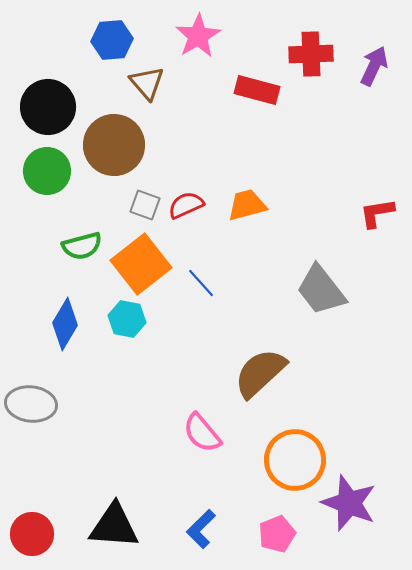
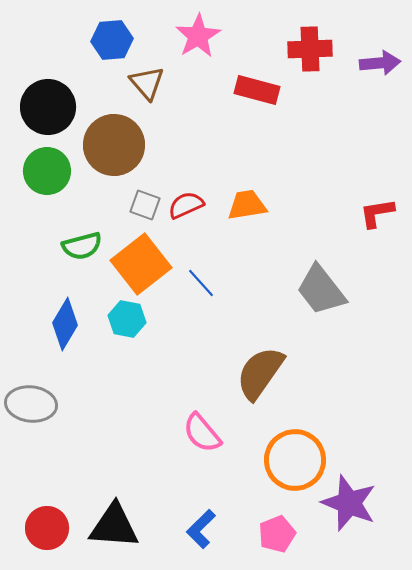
red cross: moved 1 px left, 5 px up
purple arrow: moved 6 px right, 3 px up; rotated 60 degrees clockwise
orange trapezoid: rotated 6 degrees clockwise
brown semicircle: rotated 12 degrees counterclockwise
red circle: moved 15 px right, 6 px up
